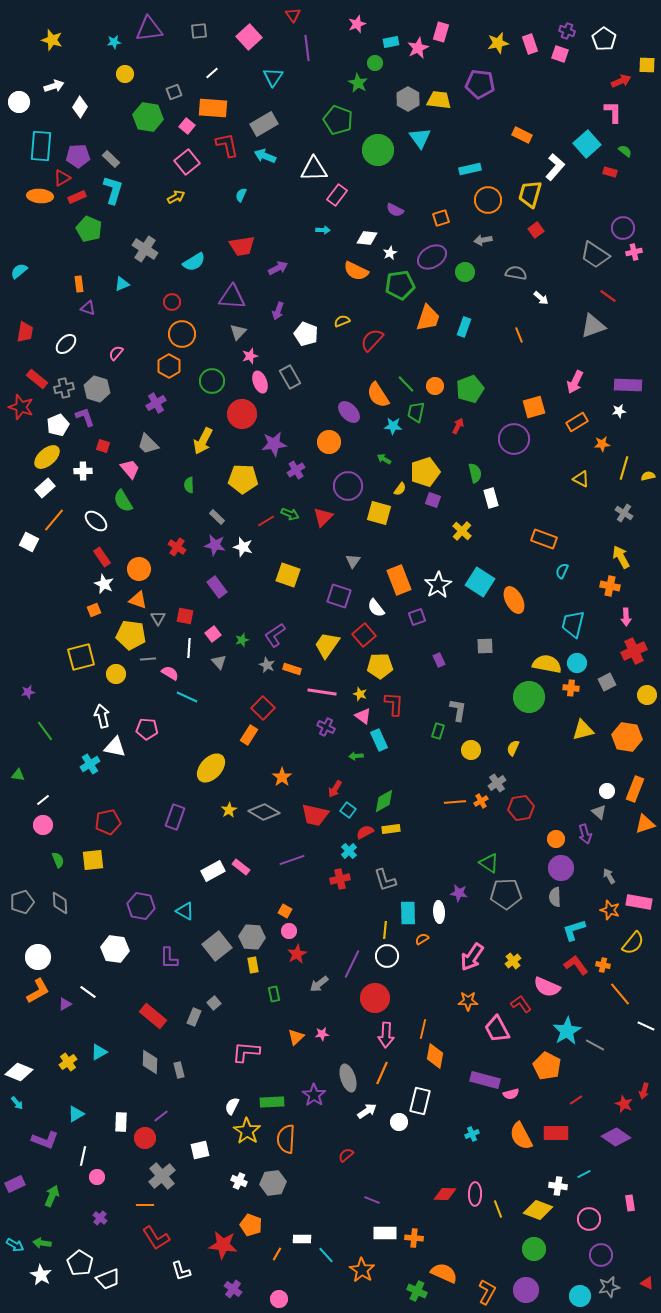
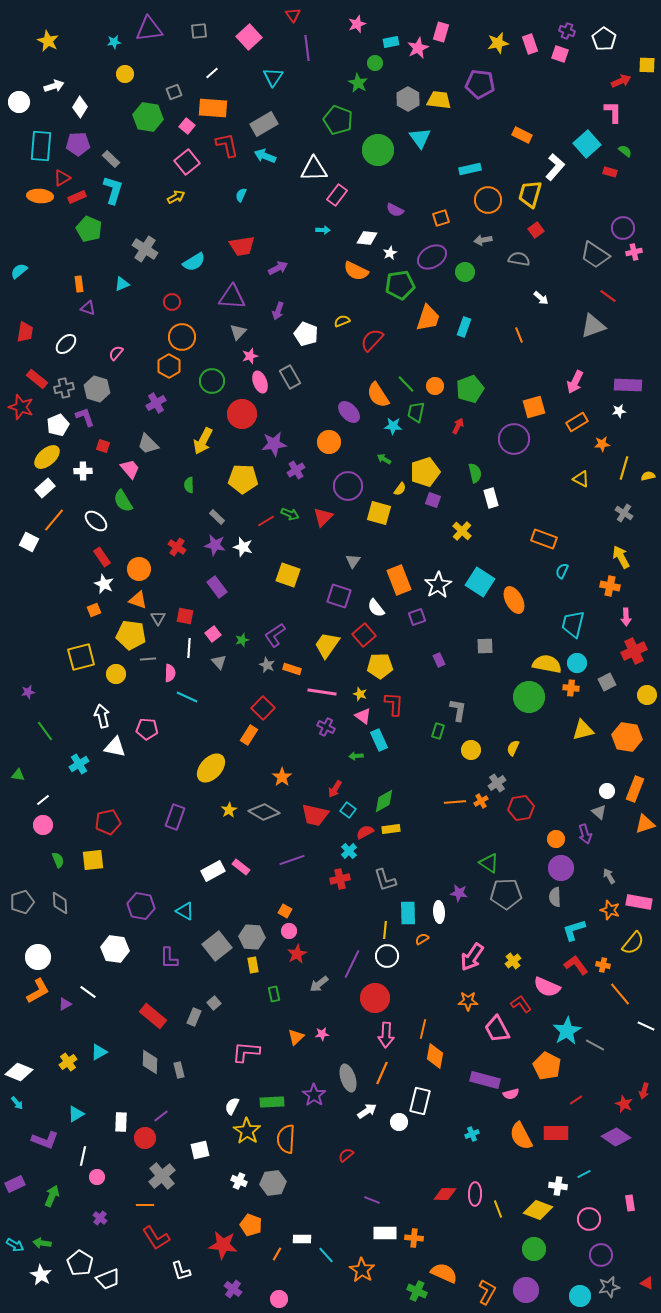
yellow star at (52, 40): moved 4 px left, 1 px down; rotated 10 degrees clockwise
purple pentagon at (78, 156): moved 12 px up
gray semicircle at (516, 273): moved 3 px right, 14 px up
orange circle at (182, 334): moved 3 px down
pink semicircle at (170, 673): rotated 60 degrees clockwise
cyan cross at (90, 764): moved 11 px left
